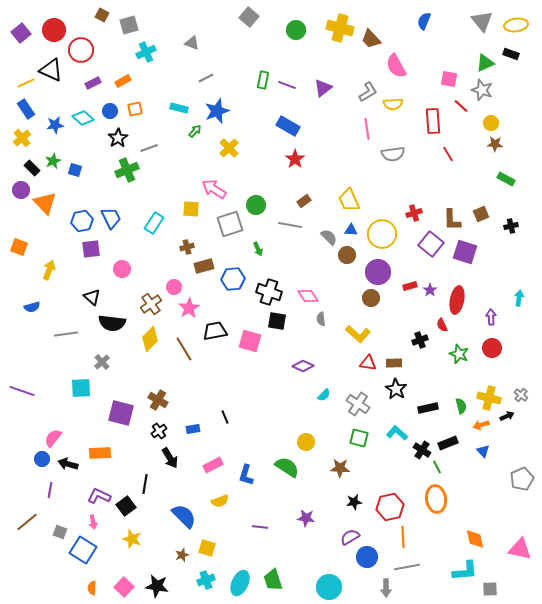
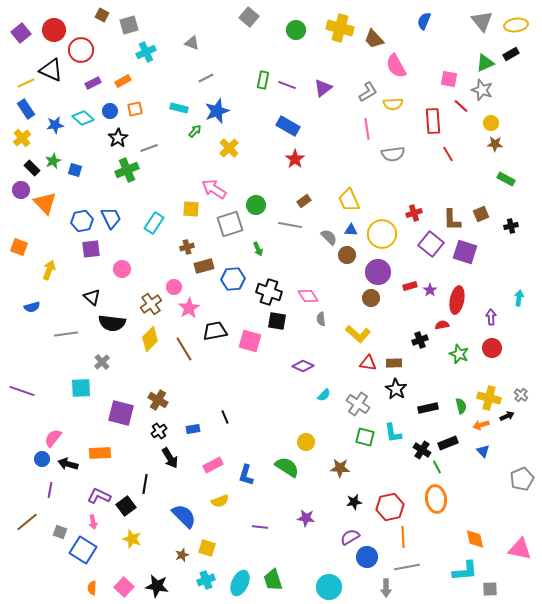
brown trapezoid at (371, 39): moved 3 px right
black rectangle at (511, 54): rotated 49 degrees counterclockwise
red semicircle at (442, 325): rotated 104 degrees clockwise
cyan L-shape at (397, 433): moved 4 px left; rotated 140 degrees counterclockwise
green square at (359, 438): moved 6 px right, 1 px up
